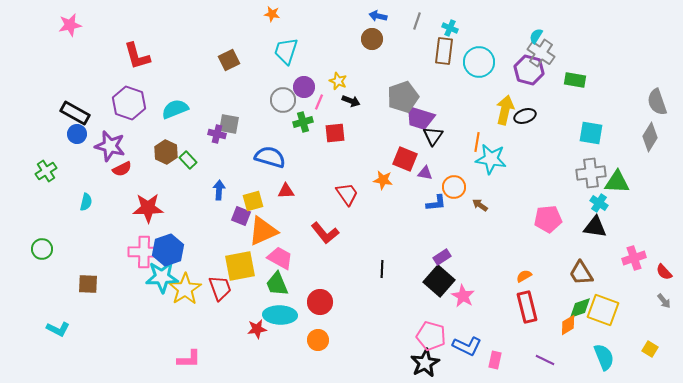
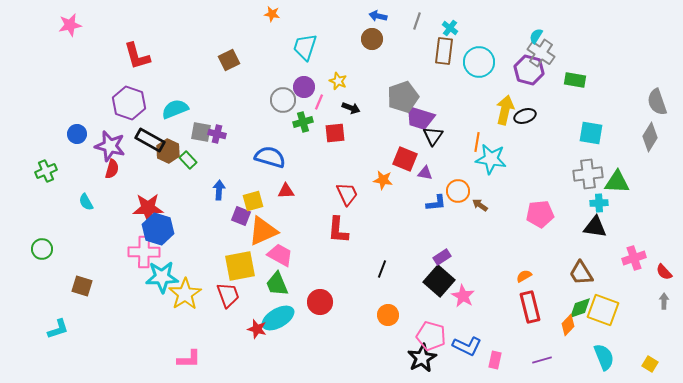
cyan cross at (450, 28): rotated 14 degrees clockwise
cyan trapezoid at (286, 51): moved 19 px right, 4 px up
black arrow at (351, 101): moved 7 px down
black rectangle at (75, 113): moved 75 px right, 27 px down
gray square at (229, 124): moved 28 px left, 8 px down
brown hexagon at (166, 152): moved 2 px right, 1 px up
red semicircle at (122, 169): moved 10 px left; rotated 48 degrees counterclockwise
green cross at (46, 171): rotated 10 degrees clockwise
gray cross at (591, 173): moved 3 px left, 1 px down
orange circle at (454, 187): moved 4 px right, 4 px down
red trapezoid at (347, 194): rotated 10 degrees clockwise
cyan semicircle at (86, 202): rotated 138 degrees clockwise
cyan cross at (599, 203): rotated 36 degrees counterclockwise
pink pentagon at (548, 219): moved 8 px left, 5 px up
red L-shape at (325, 233): moved 13 px right, 3 px up; rotated 44 degrees clockwise
blue hexagon at (168, 250): moved 10 px left, 21 px up; rotated 24 degrees counterclockwise
pink trapezoid at (280, 258): moved 3 px up
black line at (382, 269): rotated 18 degrees clockwise
brown square at (88, 284): moved 6 px left, 2 px down; rotated 15 degrees clockwise
red trapezoid at (220, 288): moved 8 px right, 7 px down
yellow star at (185, 289): moved 5 px down
gray arrow at (664, 301): rotated 140 degrees counterclockwise
red rectangle at (527, 307): moved 3 px right
cyan ellipse at (280, 315): moved 2 px left, 3 px down; rotated 32 degrees counterclockwise
orange diamond at (568, 325): rotated 15 degrees counterclockwise
cyan L-shape at (58, 329): rotated 45 degrees counterclockwise
red star at (257, 329): rotated 24 degrees clockwise
orange circle at (318, 340): moved 70 px right, 25 px up
yellow square at (650, 349): moved 15 px down
purple line at (545, 360): moved 3 px left; rotated 42 degrees counterclockwise
black star at (425, 363): moved 3 px left, 5 px up
